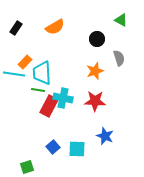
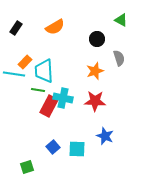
cyan trapezoid: moved 2 px right, 2 px up
